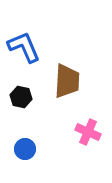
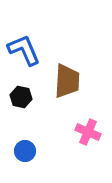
blue L-shape: moved 3 px down
blue circle: moved 2 px down
